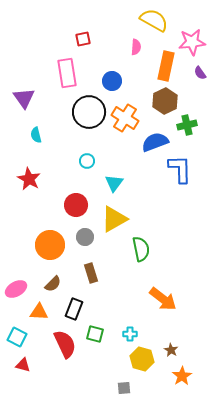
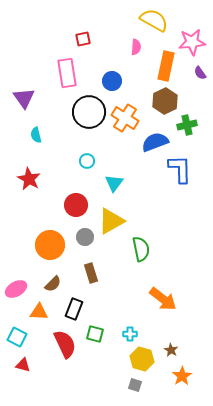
yellow triangle: moved 3 px left, 2 px down
gray square: moved 11 px right, 3 px up; rotated 24 degrees clockwise
